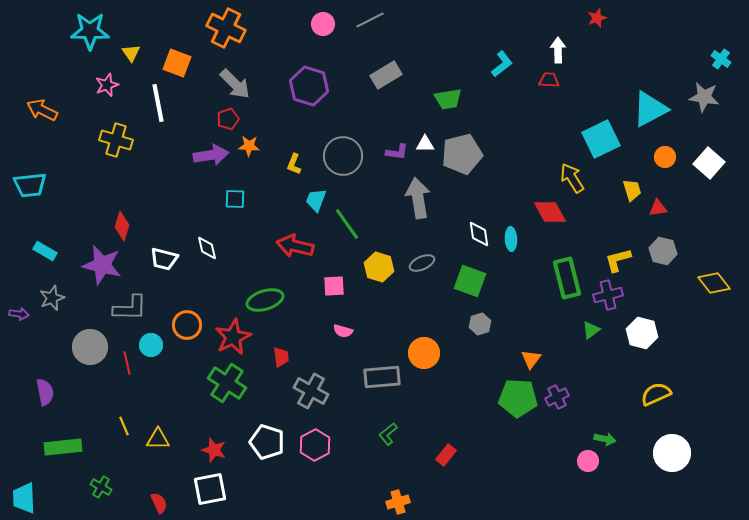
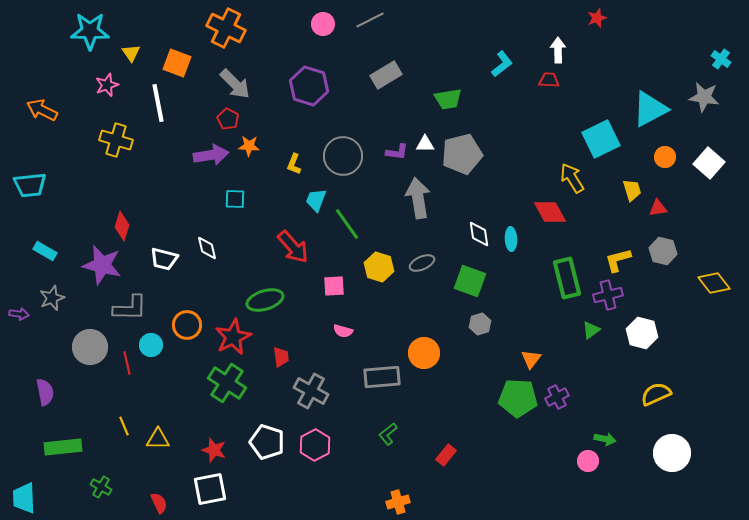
red pentagon at (228, 119): rotated 25 degrees counterclockwise
red arrow at (295, 246): moved 2 px left, 1 px down; rotated 144 degrees counterclockwise
